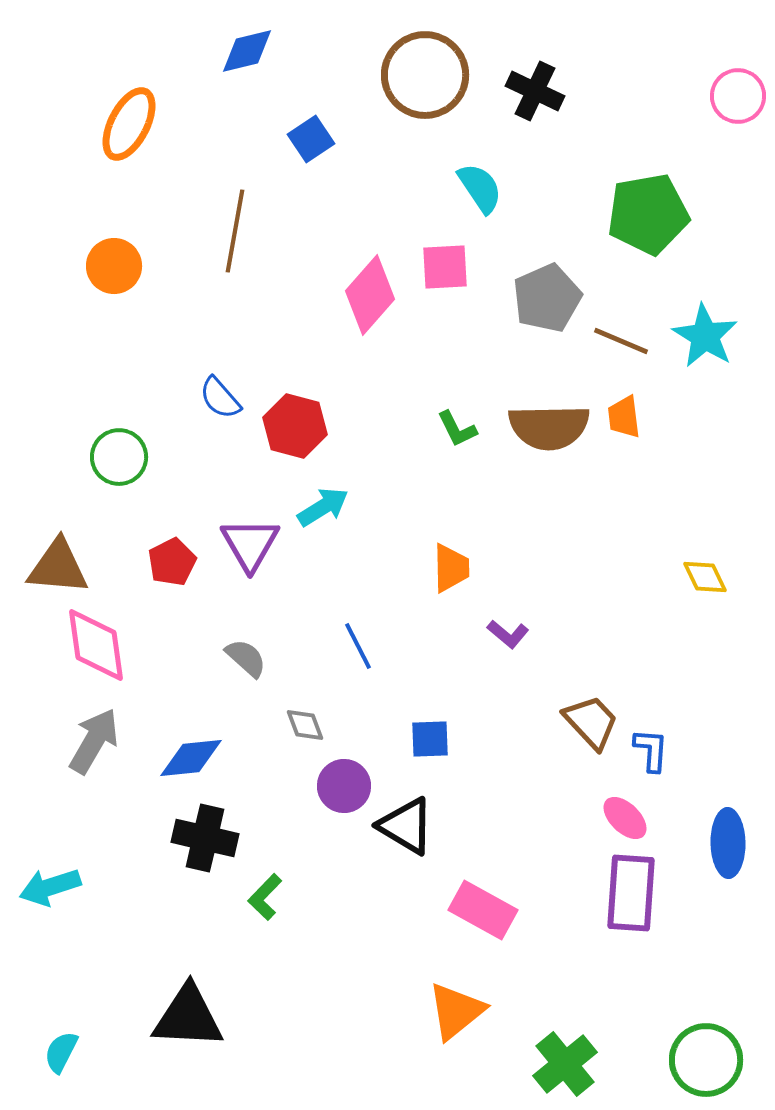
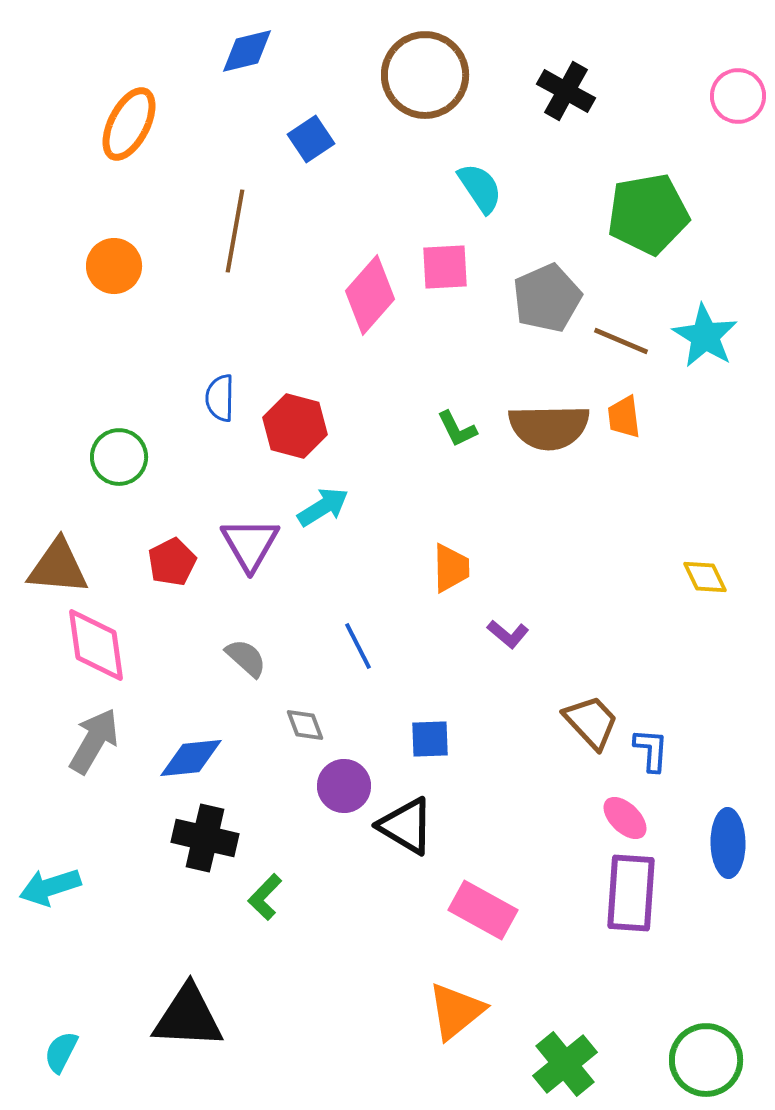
black cross at (535, 91): moved 31 px right; rotated 4 degrees clockwise
blue semicircle at (220, 398): rotated 42 degrees clockwise
